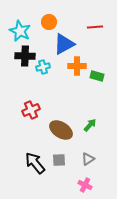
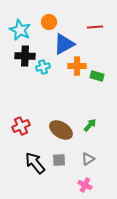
cyan star: moved 1 px up
red cross: moved 10 px left, 16 px down
